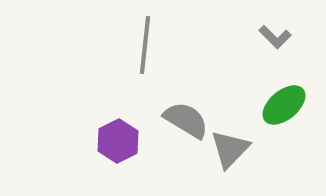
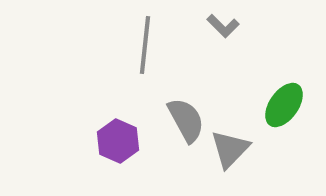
gray L-shape: moved 52 px left, 11 px up
green ellipse: rotated 15 degrees counterclockwise
gray semicircle: rotated 30 degrees clockwise
purple hexagon: rotated 9 degrees counterclockwise
